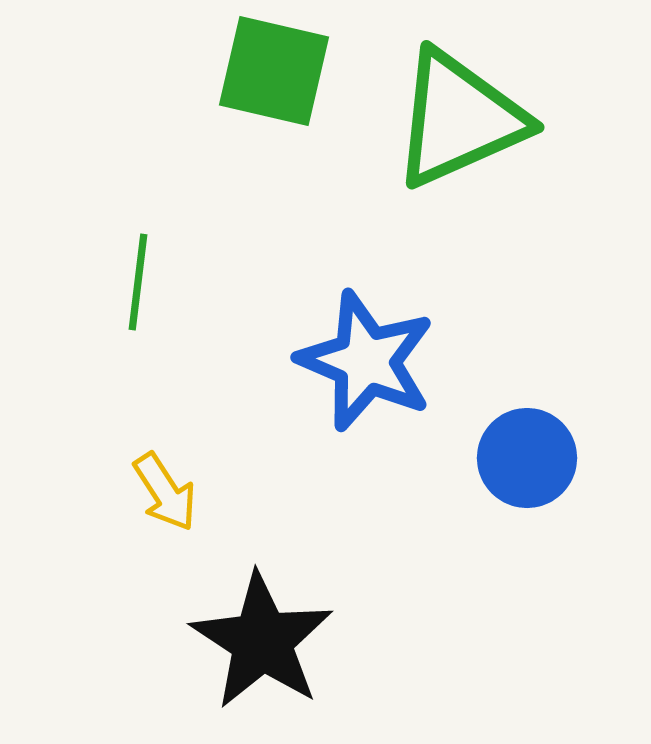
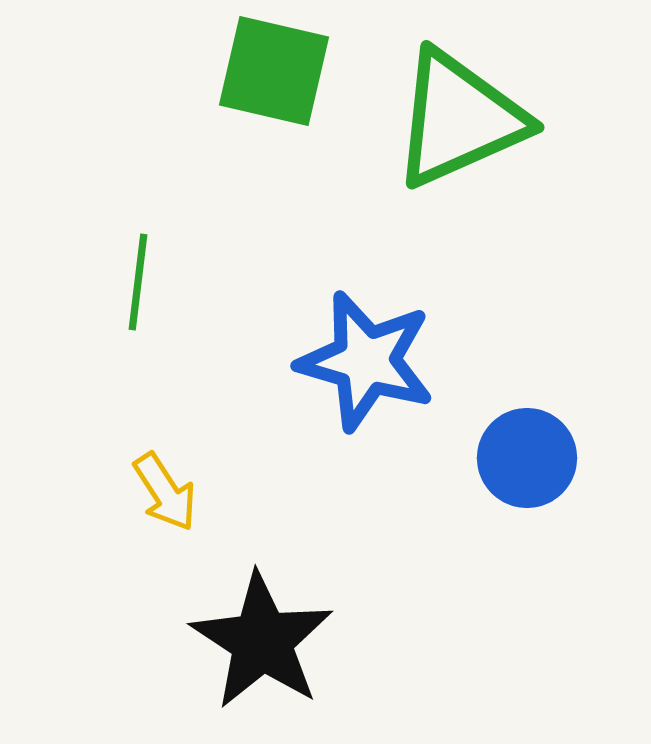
blue star: rotated 7 degrees counterclockwise
